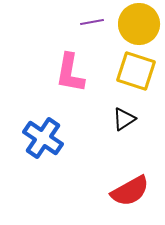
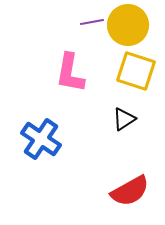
yellow circle: moved 11 px left, 1 px down
blue cross: moved 2 px left, 1 px down
